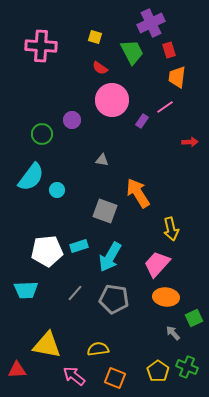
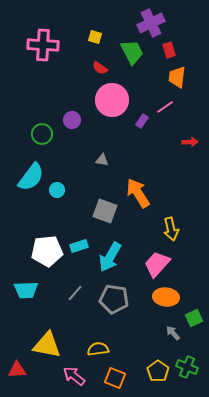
pink cross: moved 2 px right, 1 px up
